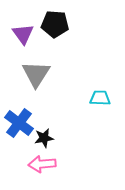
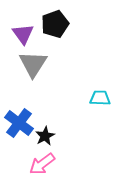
black pentagon: rotated 24 degrees counterclockwise
gray triangle: moved 3 px left, 10 px up
black star: moved 1 px right, 2 px up; rotated 18 degrees counterclockwise
pink arrow: rotated 32 degrees counterclockwise
